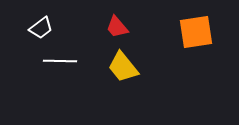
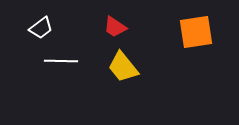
red trapezoid: moved 2 px left; rotated 15 degrees counterclockwise
white line: moved 1 px right
